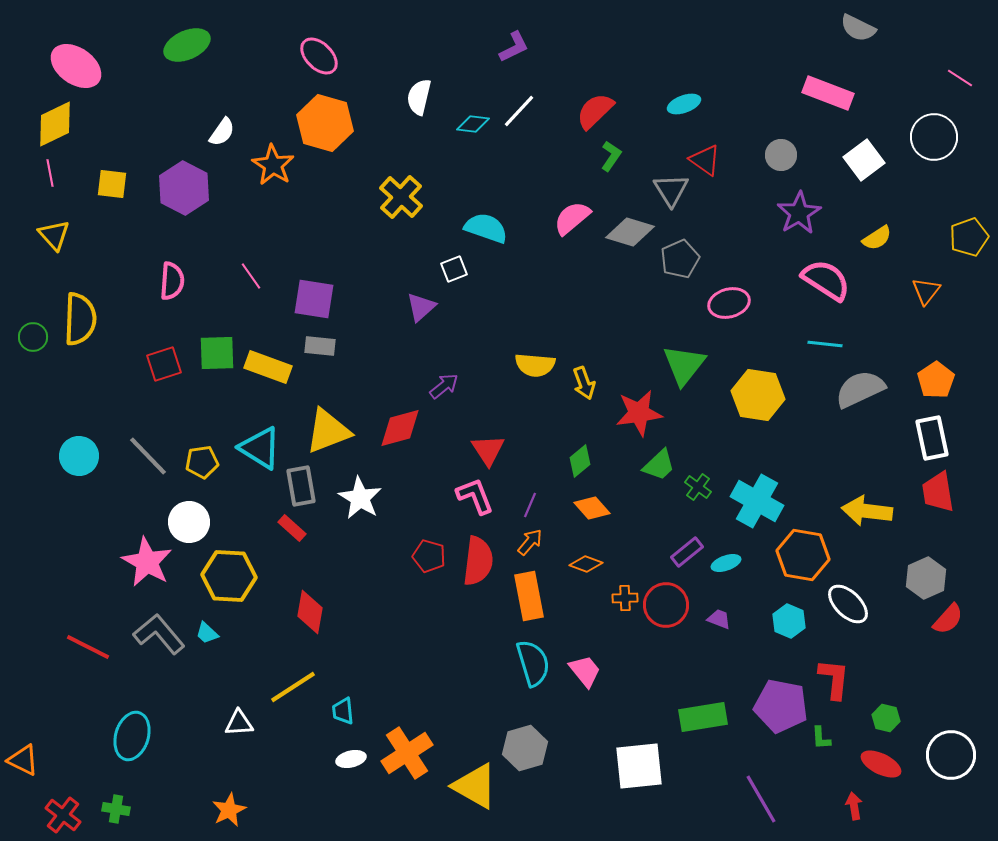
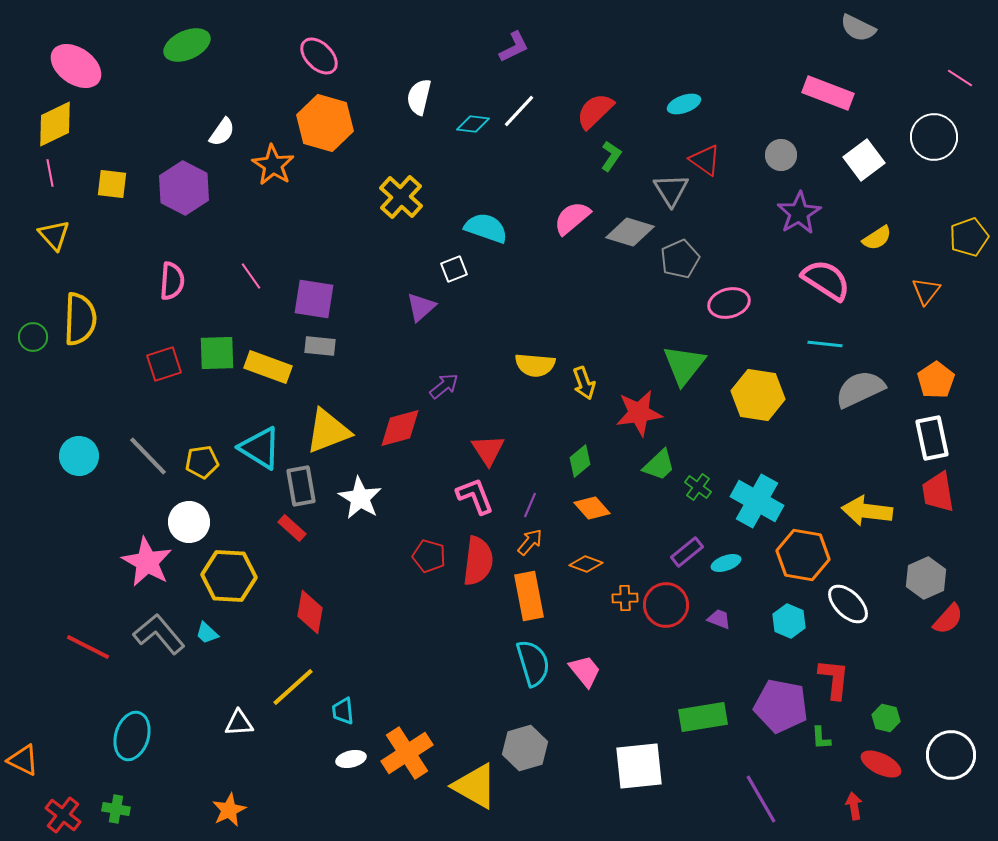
yellow line at (293, 687): rotated 9 degrees counterclockwise
